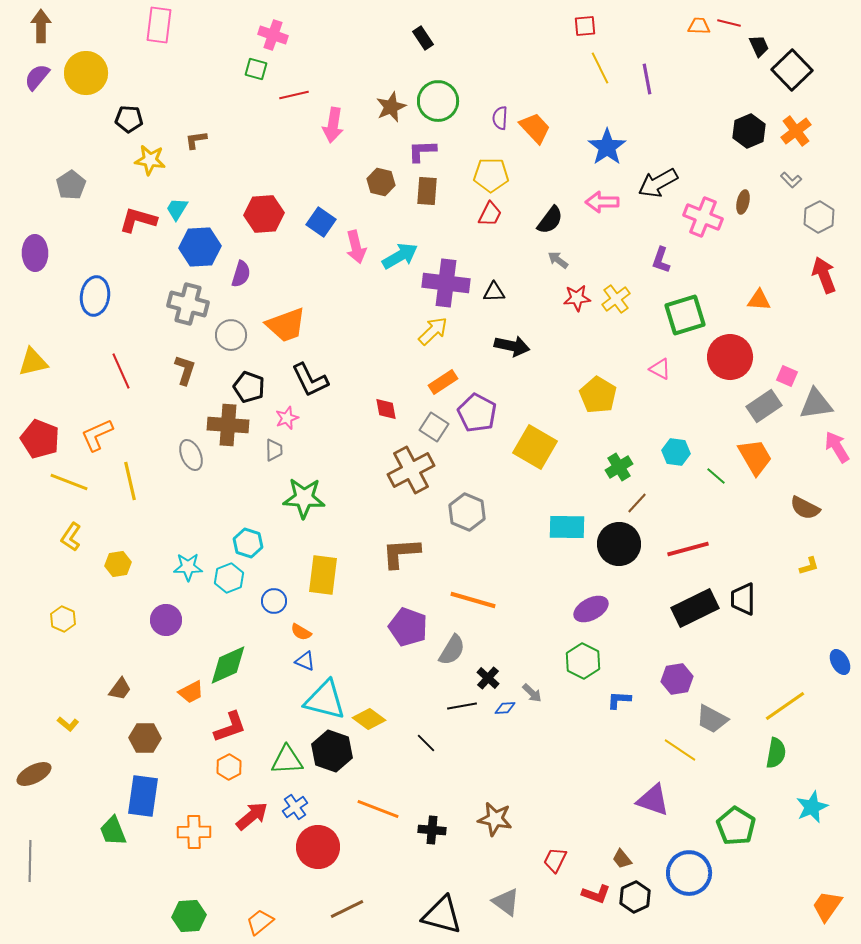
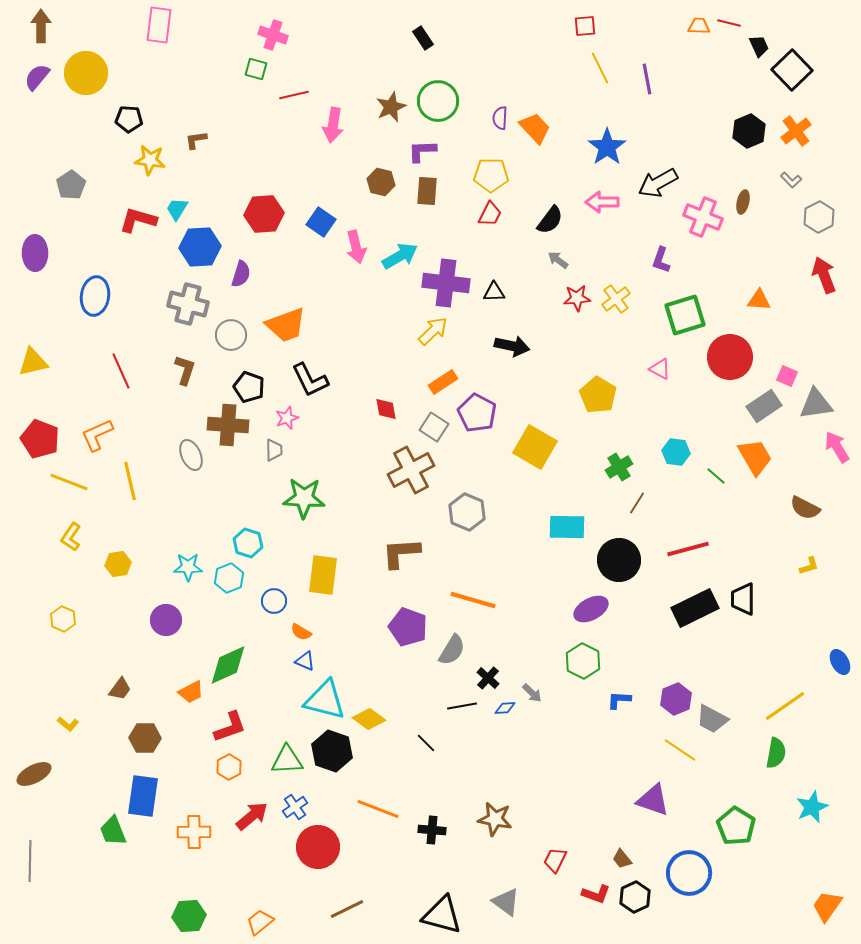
brown line at (637, 503): rotated 10 degrees counterclockwise
black circle at (619, 544): moved 16 px down
purple hexagon at (677, 679): moved 1 px left, 20 px down; rotated 12 degrees counterclockwise
